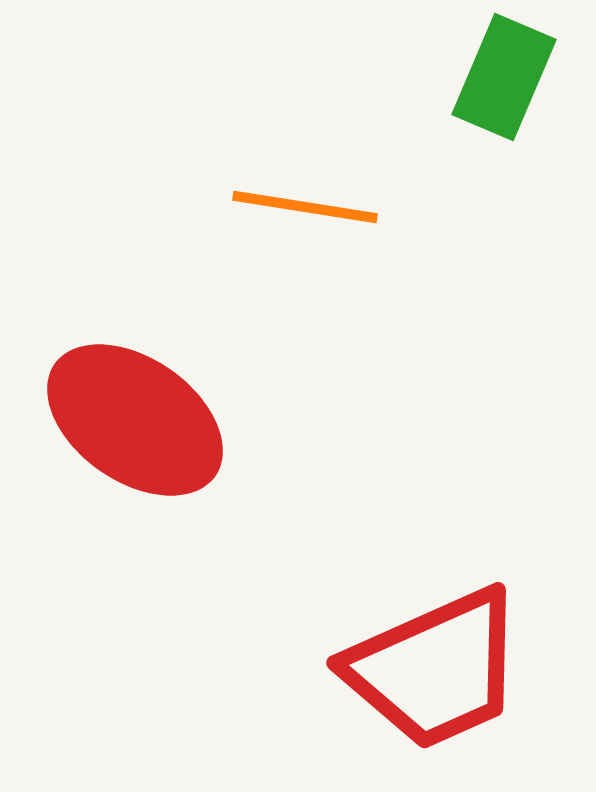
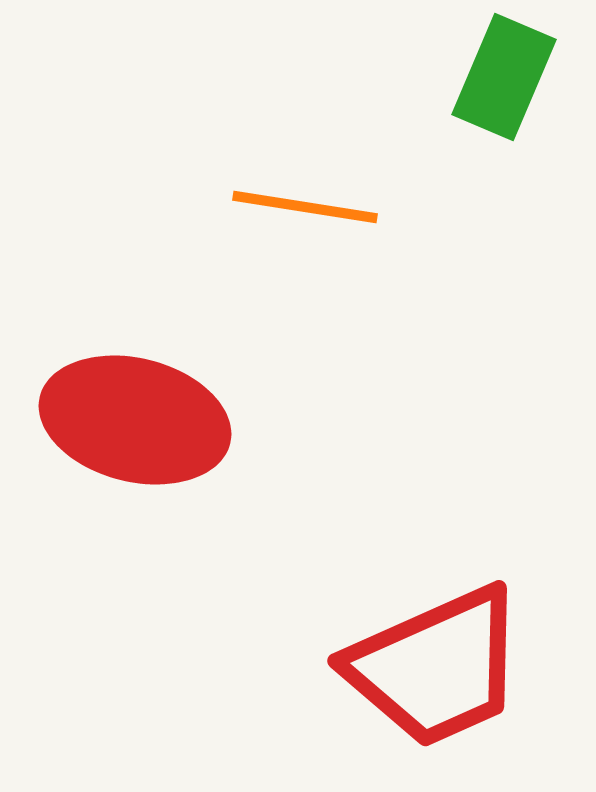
red ellipse: rotated 21 degrees counterclockwise
red trapezoid: moved 1 px right, 2 px up
